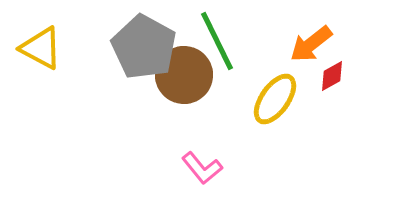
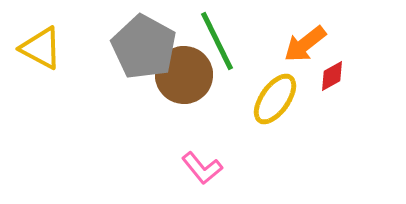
orange arrow: moved 6 px left
